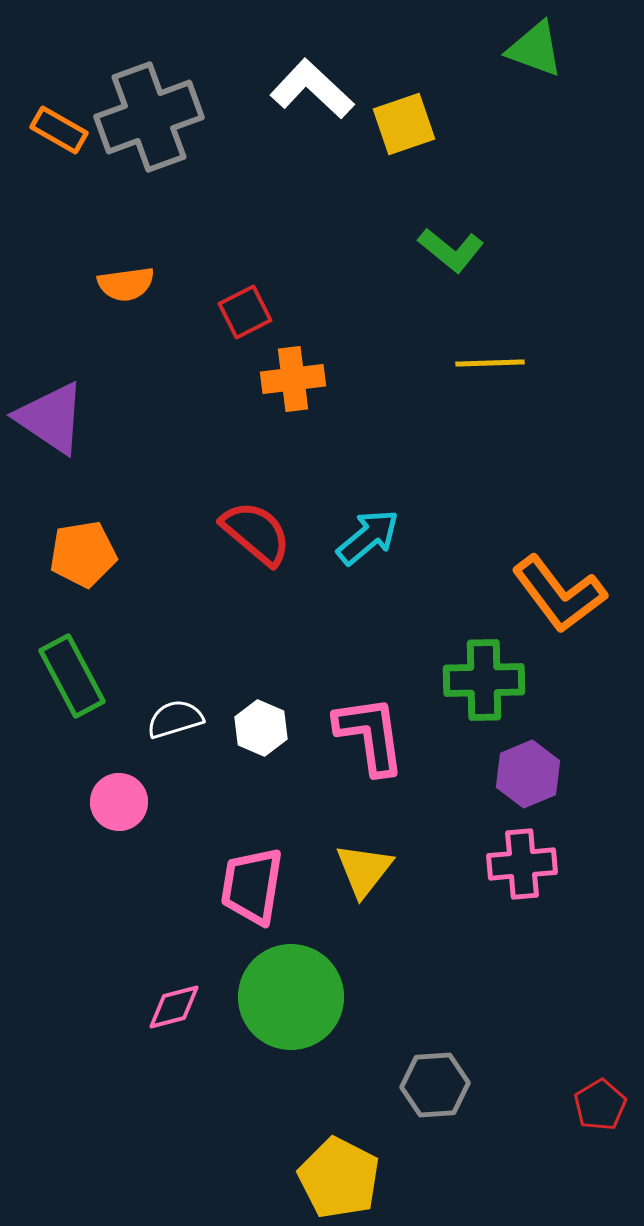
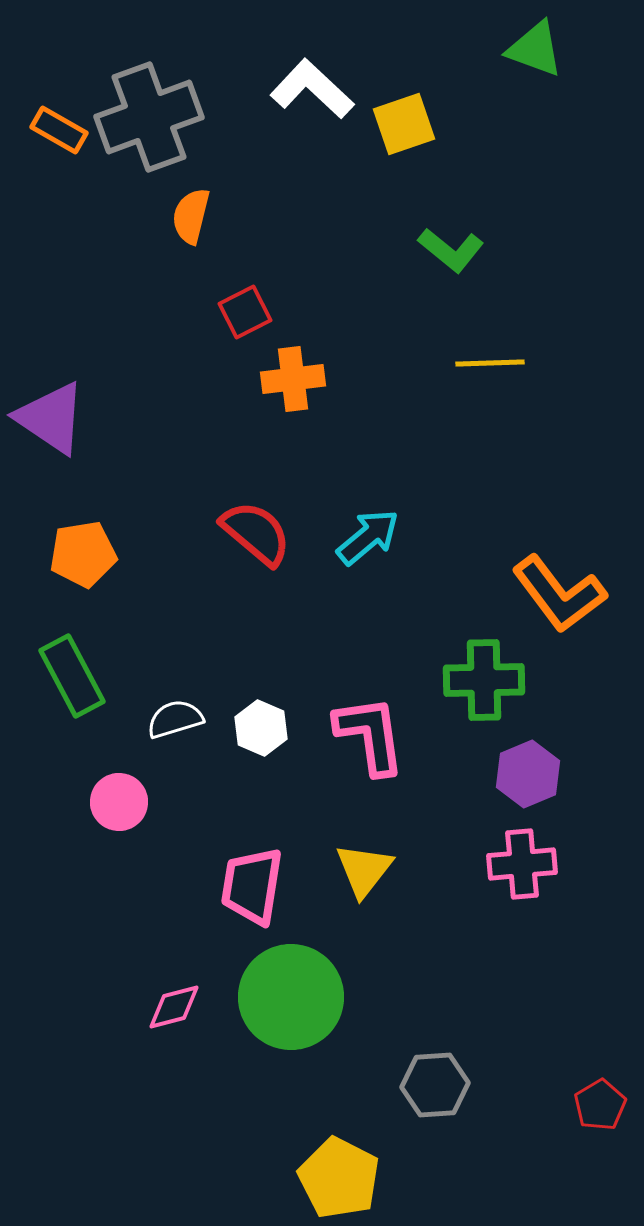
orange semicircle: moved 65 px right, 68 px up; rotated 112 degrees clockwise
